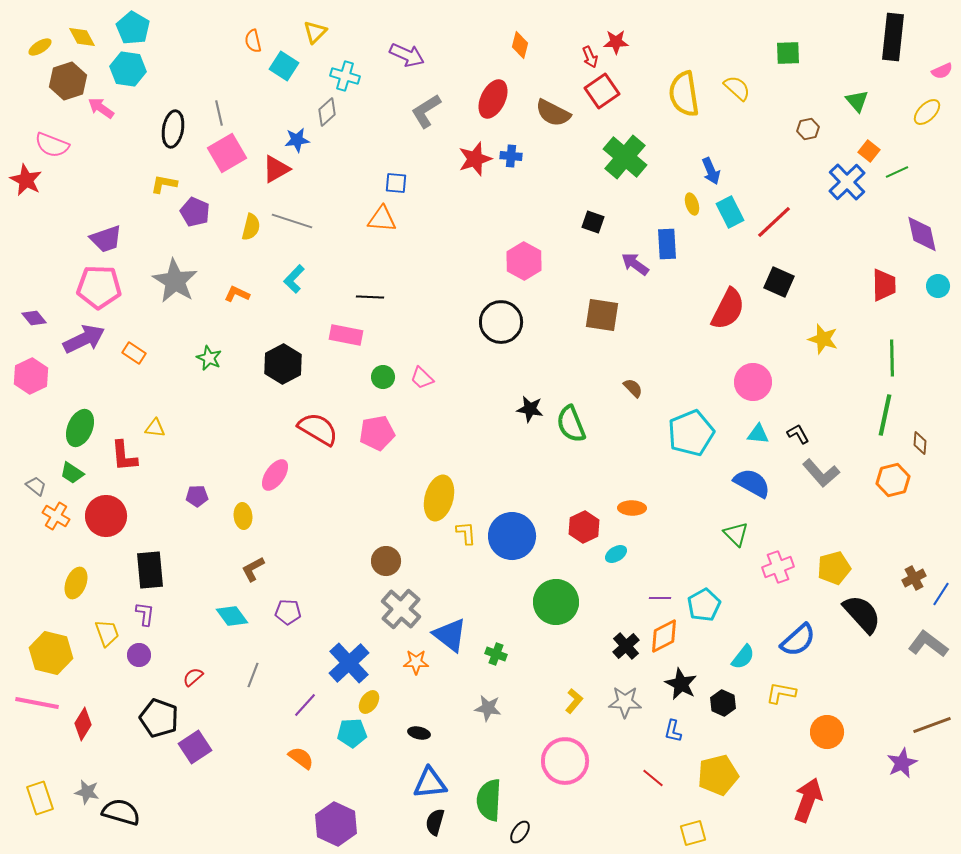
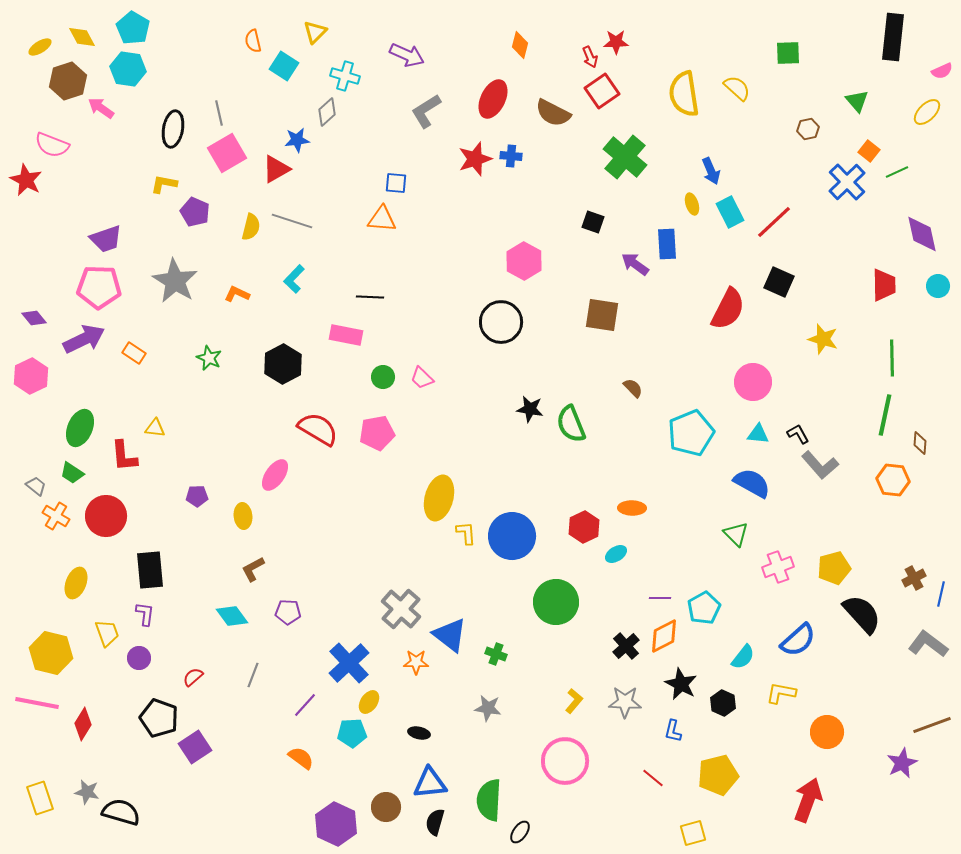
gray L-shape at (821, 473): moved 1 px left, 8 px up
orange hexagon at (893, 480): rotated 20 degrees clockwise
brown circle at (386, 561): moved 246 px down
blue line at (941, 594): rotated 20 degrees counterclockwise
cyan pentagon at (704, 605): moved 3 px down
purple circle at (139, 655): moved 3 px down
